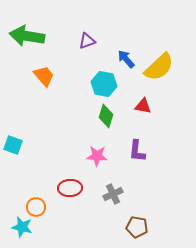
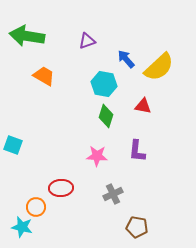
orange trapezoid: rotated 20 degrees counterclockwise
red ellipse: moved 9 px left
